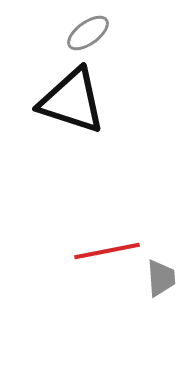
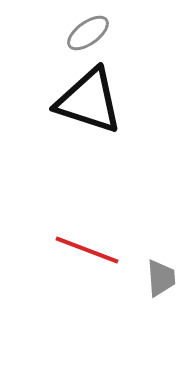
black triangle: moved 17 px right
red line: moved 20 px left, 1 px up; rotated 32 degrees clockwise
